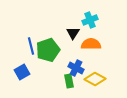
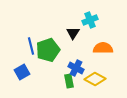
orange semicircle: moved 12 px right, 4 px down
